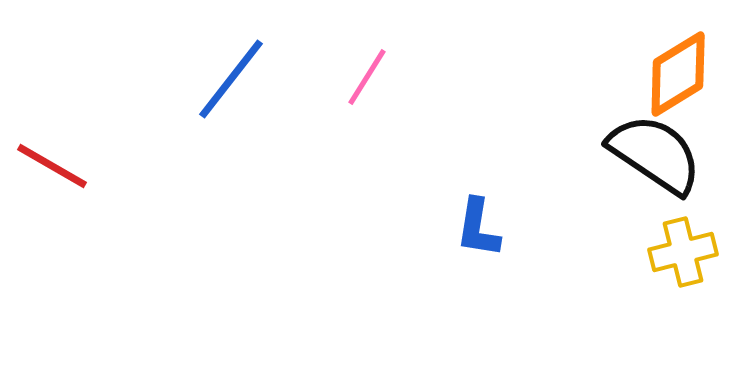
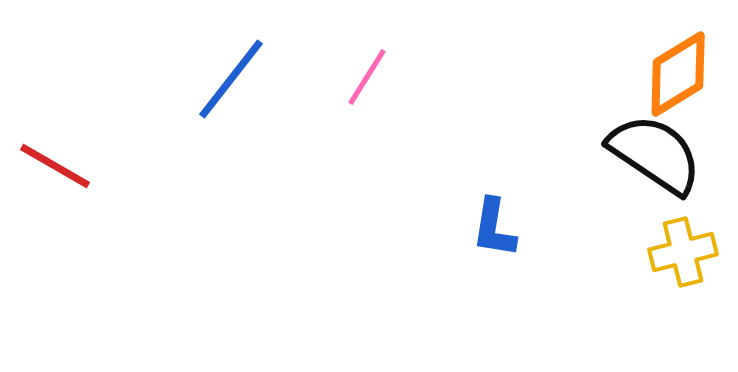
red line: moved 3 px right
blue L-shape: moved 16 px right
